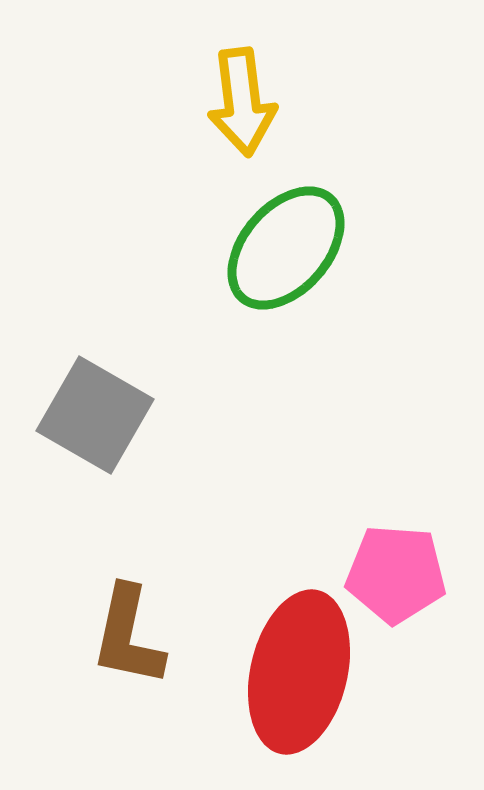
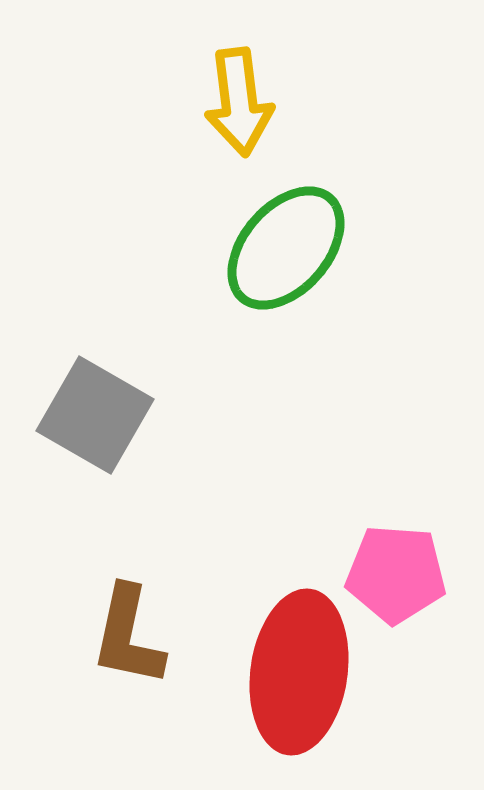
yellow arrow: moved 3 px left
red ellipse: rotated 5 degrees counterclockwise
